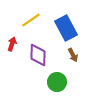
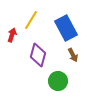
yellow line: rotated 24 degrees counterclockwise
red arrow: moved 9 px up
purple diamond: rotated 15 degrees clockwise
green circle: moved 1 px right, 1 px up
